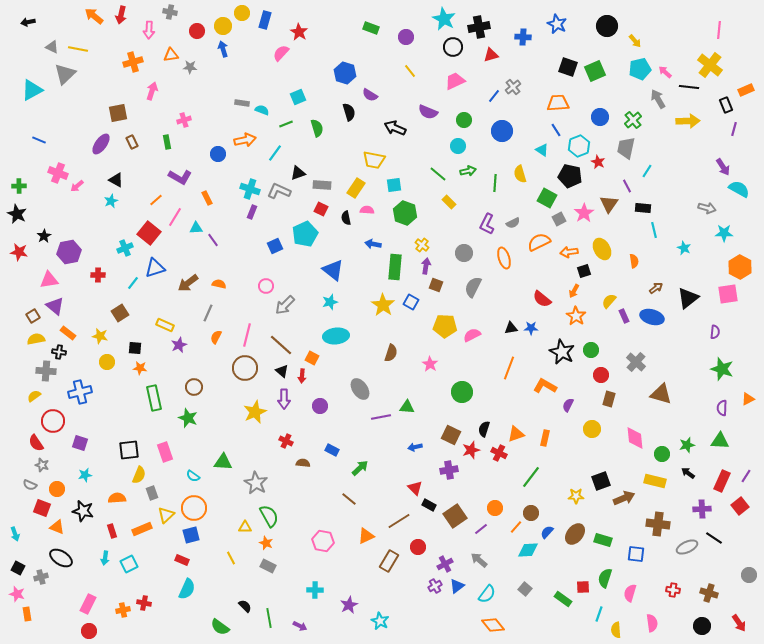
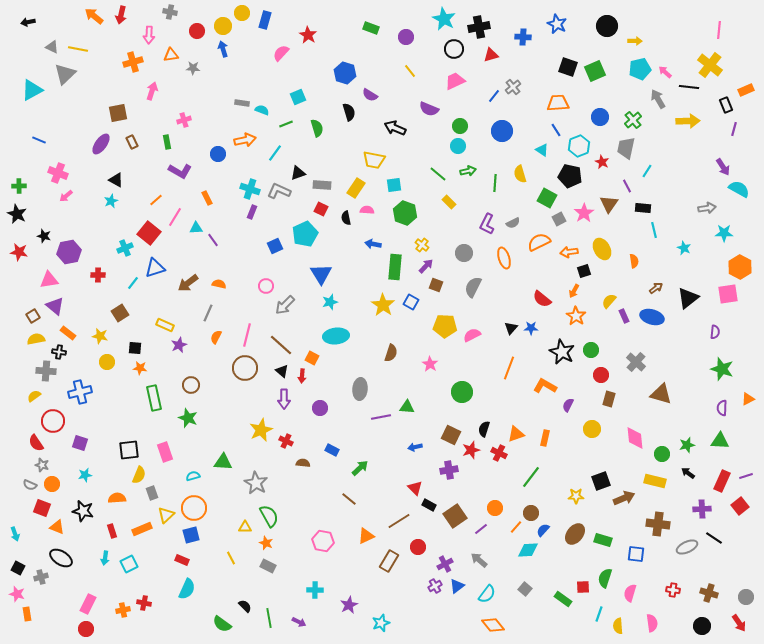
pink arrow at (149, 30): moved 5 px down
red star at (299, 32): moved 9 px right, 3 px down
yellow arrow at (635, 41): rotated 48 degrees counterclockwise
black circle at (453, 47): moved 1 px right, 2 px down
gray star at (190, 67): moved 3 px right, 1 px down
purple semicircle at (428, 112): moved 1 px right, 3 px up
green circle at (464, 120): moved 4 px left, 6 px down
red star at (598, 162): moved 4 px right
purple L-shape at (180, 177): moved 6 px up
pink arrow at (77, 186): moved 11 px left, 10 px down
gray arrow at (707, 208): rotated 24 degrees counterclockwise
black star at (44, 236): rotated 24 degrees counterclockwise
purple arrow at (426, 266): rotated 35 degrees clockwise
blue triangle at (333, 270): moved 12 px left, 4 px down; rotated 20 degrees clockwise
black triangle at (511, 328): rotated 40 degrees counterclockwise
brown circle at (194, 387): moved 3 px left, 2 px up
gray ellipse at (360, 389): rotated 40 degrees clockwise
purple circle at (320, 406): moved 2 px down
yellow star at (255, 412): moved 6 px right, 18 px down
cyan semicircle at (193, 476): rotated 128 degrees clockwise
purple line at (746, 476): rotated 40 degrees clockwise
orange circle at (57, 489): moved 5 px left, 5 px up
blue semicircle at (547, 532): moved 4 px left, 2 px up
gray circle at (749, 575): moved 3 px left, 22 px down
cyan star at (380, 621): moved 1 px right, 2 px down; rotated 24 degrees clockwise
purple arrow at (300, 626): moved 1 px left, 4 px up
green semicircle at (220, 627): moved 2 px right, 3 px up
yellow semicircle at (616, 630): moved 2 px right, 4 px up
red circle at (89, 631): moved 3 px left, 2 px up
